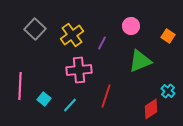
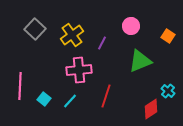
cyan line: moved 4 px up
